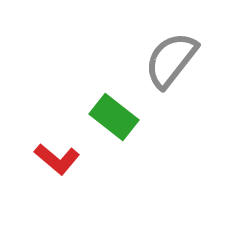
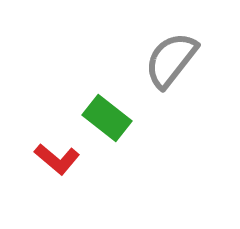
green rectangle: moved 7 px left, 1 px down
